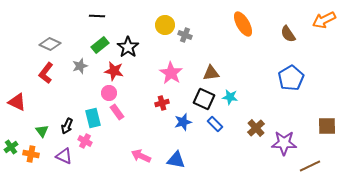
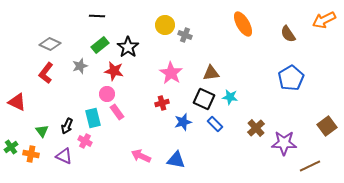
pink circle: moved 2 px left, 1 px down
brown square: rotated 36 degrees counterclockwise
